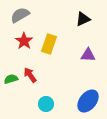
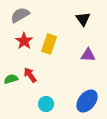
black triangle: rotated 42 degrees counterclockwise
blue ellipse: moved 1 px left
